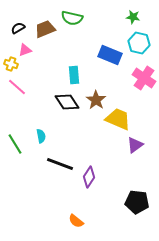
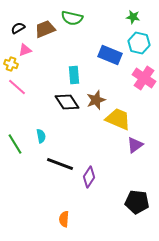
brown star: rotated 18 degrees clockwise
orange semicircle: moved 12 px left, 2 px up; rotated 56 degrees clockwise
